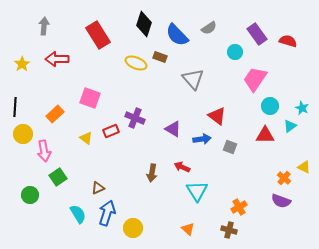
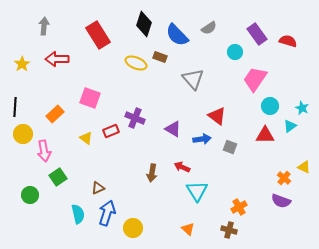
cyan semicircle at (78, 214): rotated 18 degrees clockwise
